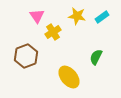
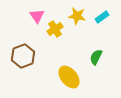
yellow cross: moved 2 px right, 3 px up
brown hexagon: moved 3 px left
